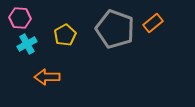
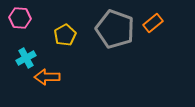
cyan cross: moved 1 px left, 14 px down
